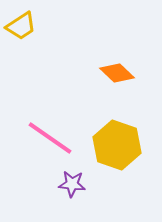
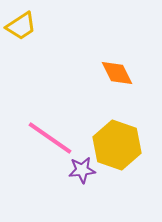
orange diamond: rotated 20 degrees clockwise
purple star: moved 10 px right, 14 px up; rotated 12 degrees counterclockwise
